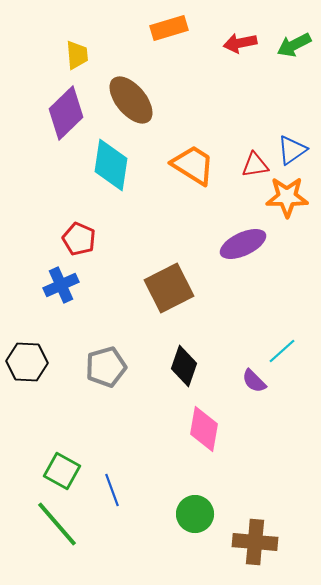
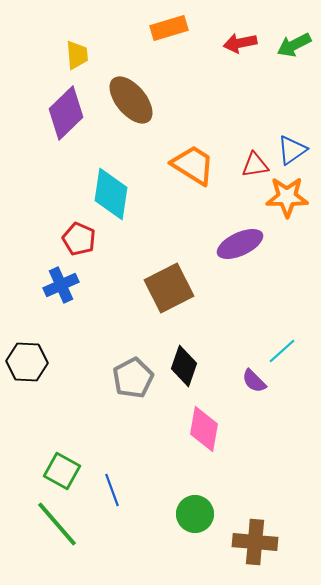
cyan diamond: moved 29 px down
purple ellipse: moved 3 px left
gray pentagon: moved 27 px right, 11 px down; rotated 12 degrees counterclockwise
